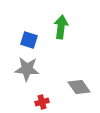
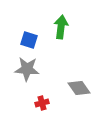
gray diamond: moved 1 px down
red cross: moved 1 px down
